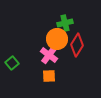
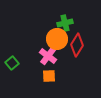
pink cross: moved 1 px left, 1 px down
